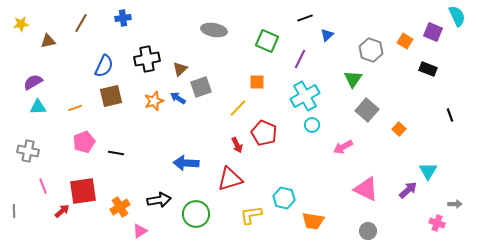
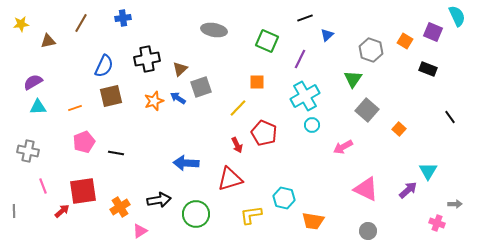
black line at (450, 115): moved 2 px down; rotated 16 degrees counterclockwise
